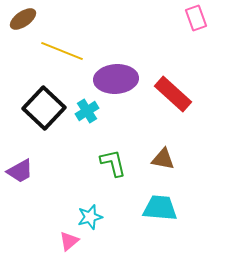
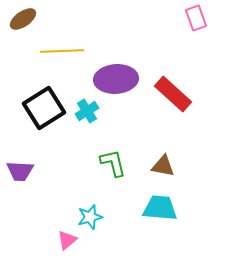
yellow line: rotated 24 degrees counterclockwise
black square: rotated 15 degrees clockwise
brown triangle: moved 7 px down
purple trapezoid: rotated 32 degrees clockwise
pink triangle: moved 2 px left, 1 px up
